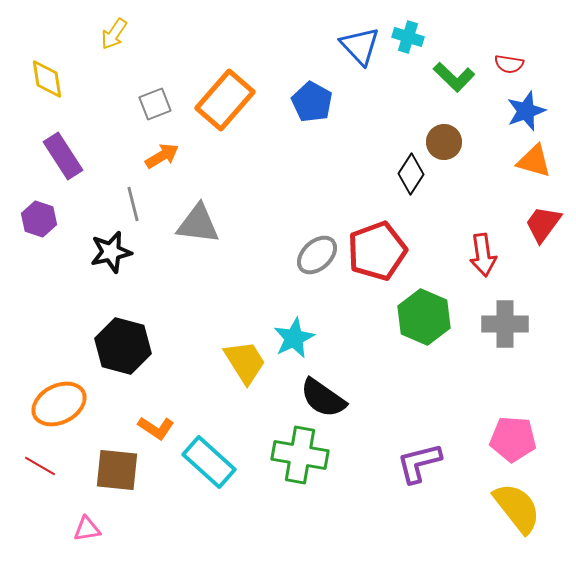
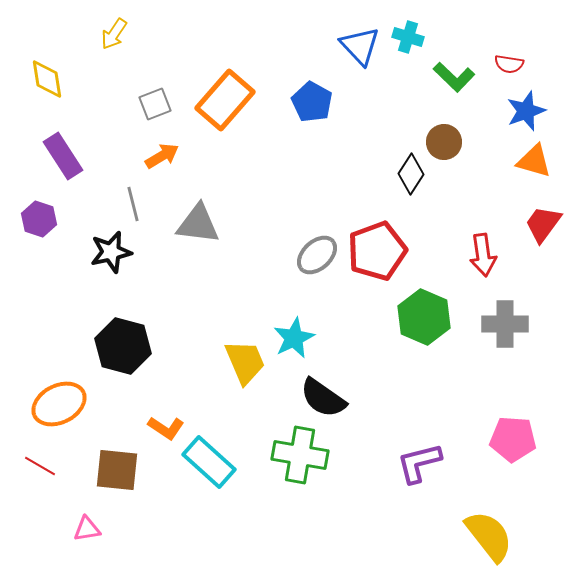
yellow trapezoid: rotated 9 degrees clockwise
orange L-shape: moved 10 px right
yellow semicircle: moved 28 px left, 28 px down
